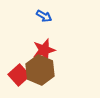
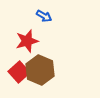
red star: moved 17 px left, 9 px up
red square: moved 3 px up
